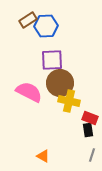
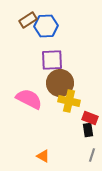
pink semicircle: moved 7 px down
